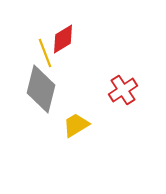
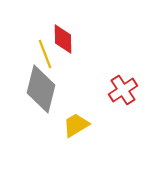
red diamond: rotated 60 degrees counterclockwise
yellow line: moved 1 px down
